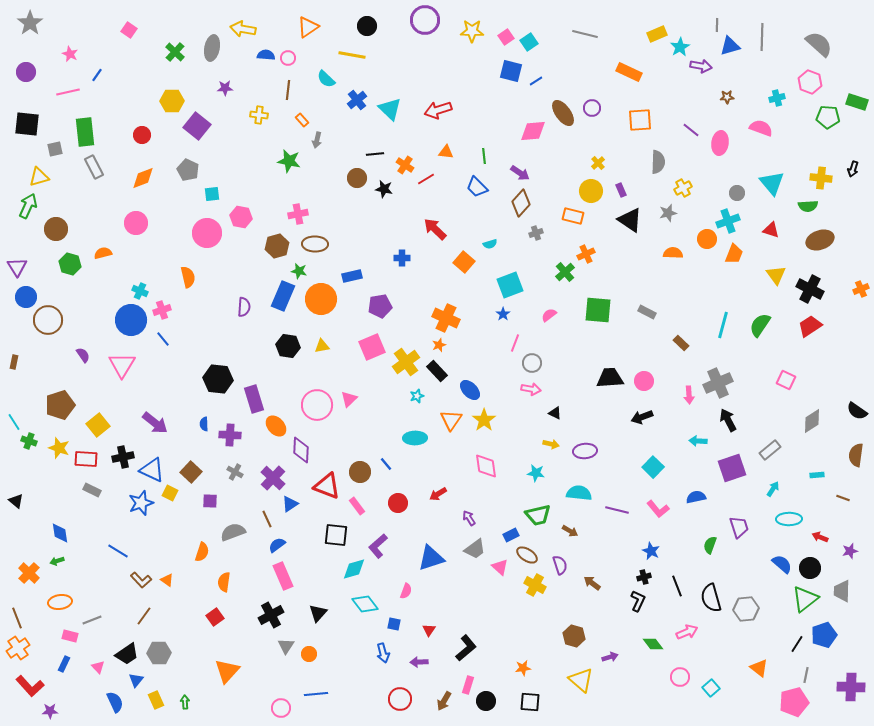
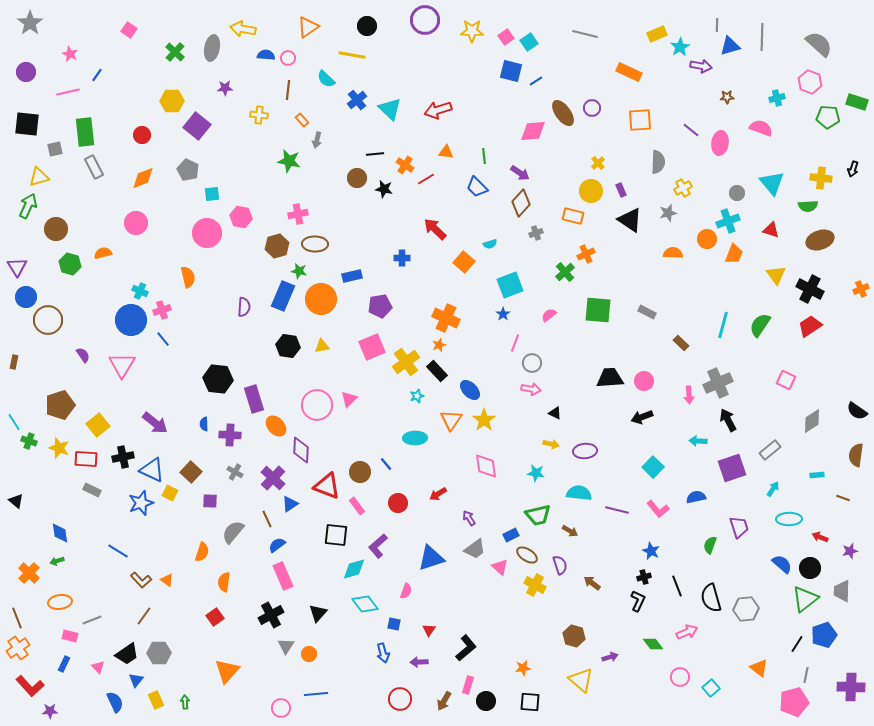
gray semicircle at (233, 532): rotated 30 degrees counterclockwise
